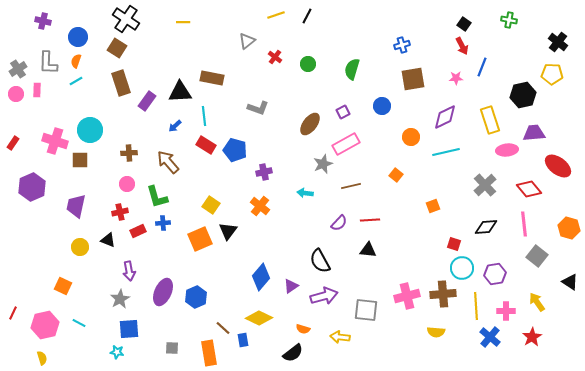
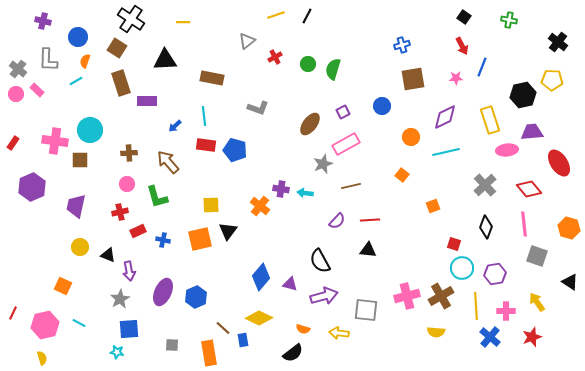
black cross at (126, 19): moved 5 px right
black square at (464, 24): moved 7 px up
red cross at (275, 57): rotated 24 degrees clockwise
orange semicircle at (76, 61): moved 9 px right
gray L-shape at (48, 63): moved 3 px up
gray cross at (18, 69): rotated 18 degrees counterclockwise
green semicircle at (352, 69): moved 19 px left
yellow pentagon at (552, 74): moved 6 px down
pink rectangle at (37, 90): rotated 48 degrees counterclockwise
black triangle at (180, 92): moved 15 px left, 32 px up
purple rectangle at (147, 101): rotated 54 degrees clockwise
purple trapezoid at (534, 133): moved 2 px left, 1 px up
pink cross at (55, 141): rotated 10 degrees counterclockwise
red rectangle at (206, 145): rotated 24 degrees counterclockwise
red ellipse at (558, 166): moved 1 px right, 3 px up; rotated 20 degrees clockwise
purple cross at (264, 172): moved 17 px right, 17 px down; rotated 21 degrees clockwise
orange square at (396, 175): moved 6 px right
yellow square at (211, 205): rotated 36 degrees counterclockwise
blue cross at (163, 223): moved 17 px down; rotated 16 degrees clockwise
purple semicircle at (339, 223): moved 2 px left, 2 px up
black diamond at (486, 227): rotated 65 degrees counterclockwise
orange square at (200, 239): rotated 10 degrees clockwise
black triangle at (108, 240): moved 15 px down
gray square at (537, 256): rotated 20 degrees counterclockwise
purple triangle at (291, 286): moved 1 px left, 2 px up; rotated 49 degrees clockwise
brown cross at (443, 294): moved 2 px left, 2 px down; rotated 25 degrees counterclockwise
yellow arrow at (340, 337): moved 1 px left, 4 px up
red star at (532, 337): rotated 12 degrees clockwise
gray square at (172, 348): moved 3 px up
